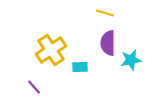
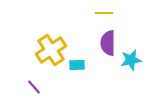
yellow line: moved 1 px left; rotated 18 degrees counterclockwise
cyan rectangle: moved 3 px left, 2 px up
